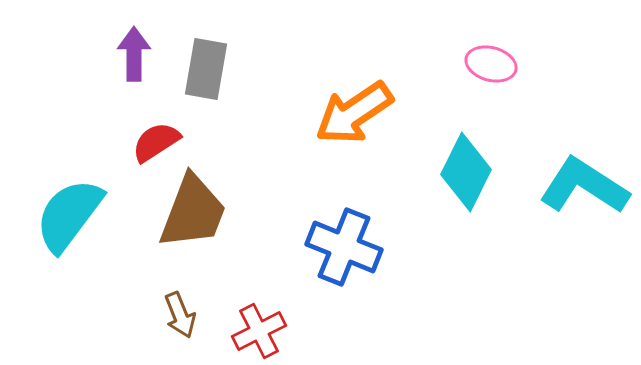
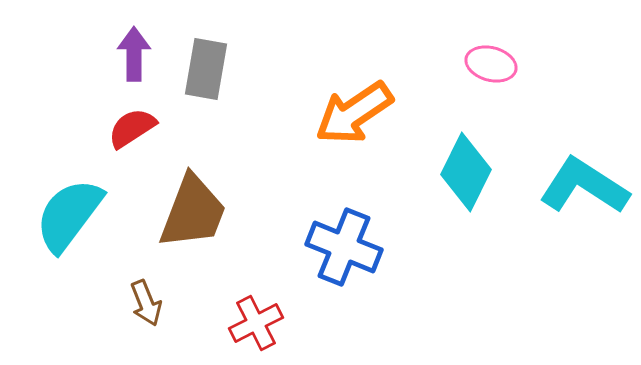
red semicircle: moved 24 px left, 14 px up
brown arrow: moved 34 px left, 12 px up
red cross: moved 3 px left, 8 px up
